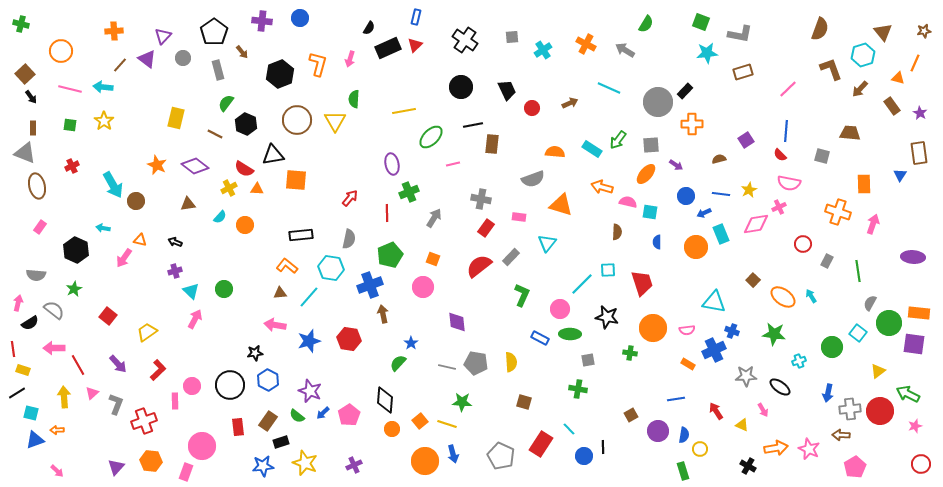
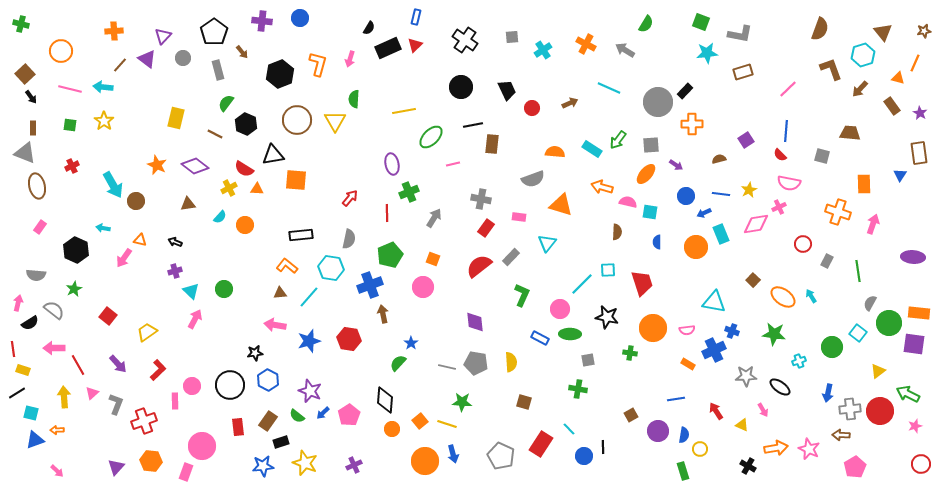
purple diamond at (457, 322): moved 18 px right
